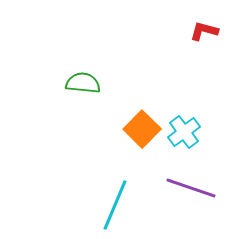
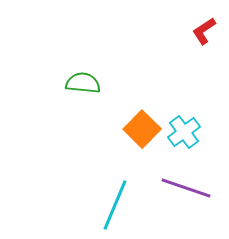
red L-shape: rotated 48 degrees counterclockwise
purple line: moved 5 px left
